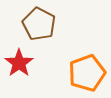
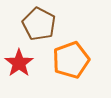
orange pentagon: moved 16 px left, 13 px up
